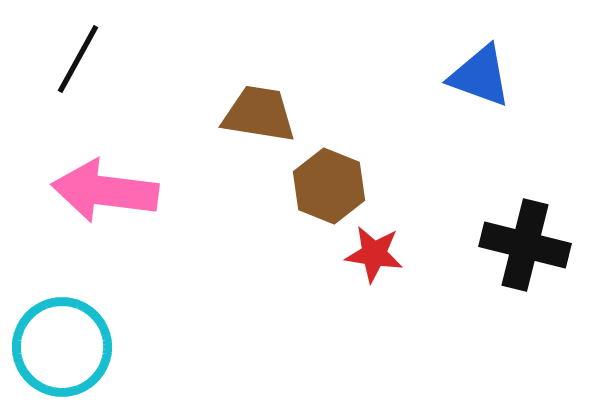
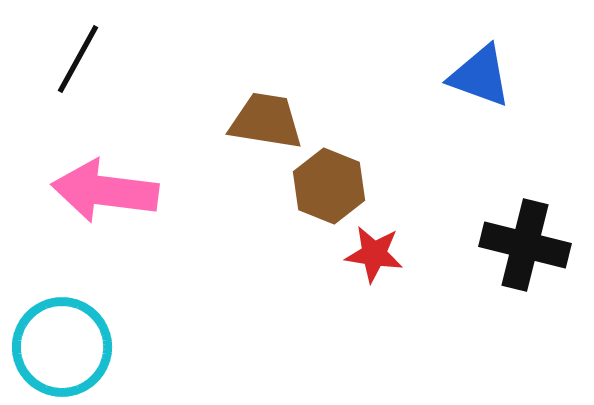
brown trapezoid: moved 7 px right, 7 px down
